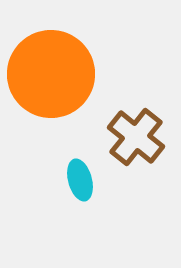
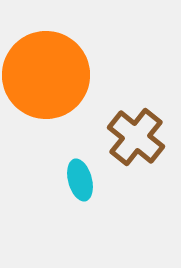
orange circle: moved 5 px left, 1 px down
